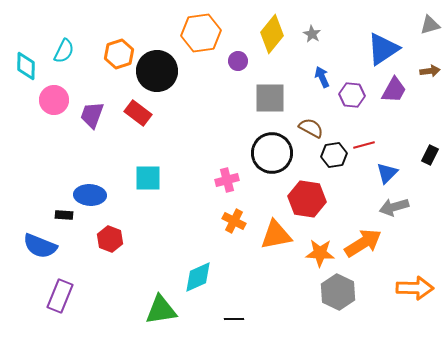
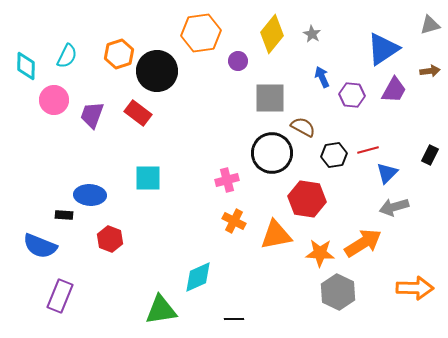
cyan semicircle at (64, 51): moved 3 px right, 5 px down
brown semicircle at (311, 128): moved 8 px left, 1 px up
red line at (364, 145): moved 4 px right, 5 px down
